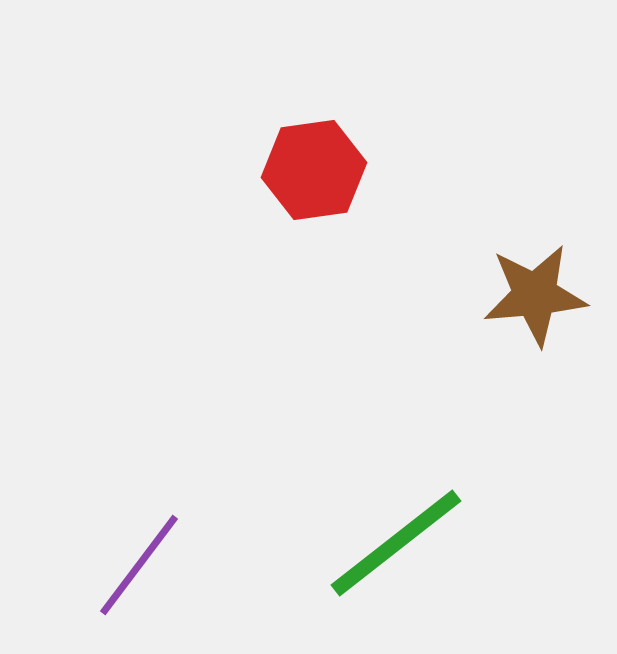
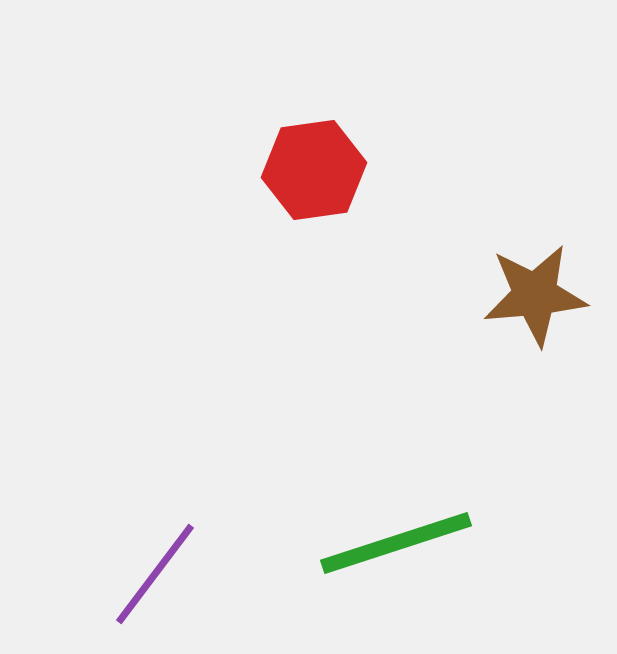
green line: rotated 20 degrees clockwise
purple line: moved 16 px right, 9 px down
